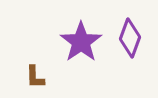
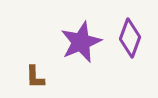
purple star: rotated 12 degrees clockwise
